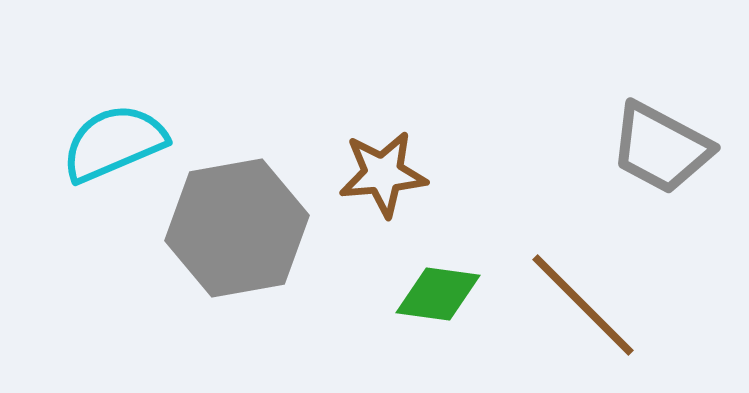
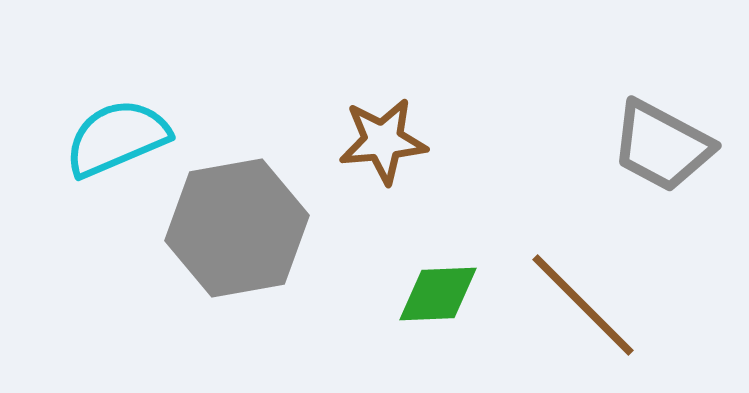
cyan semicircle: moved 3 px right, 5 px up
gray trapezoid: moved 1 px right, 2 px up
brown star: moved 33 px up
green diamond: rotated 10 degrees counterclockwise
